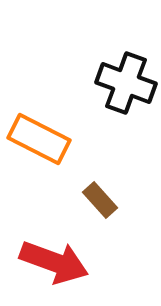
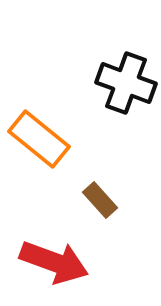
orange rectangle: rotated 12 degrees clockwise
